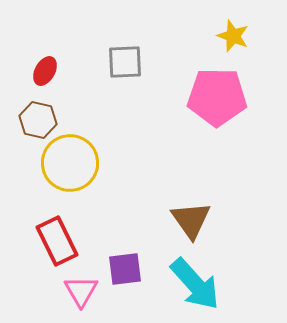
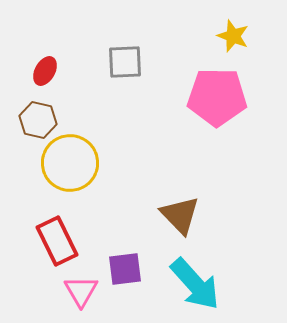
brown triangle: moved 11 px left, 5 px up; rotated 9 degrees counterclockwise
